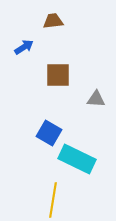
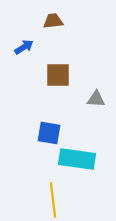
blue square: rotated 20 degrees counterclockwise
cyan rectangle: rotated 18 degrees counterclockwise
yellow line: rotated 16 degrees counterclockwise
